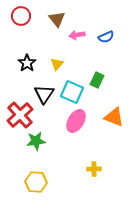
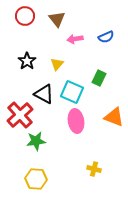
red circle: moved 4 px right
pink arrow: moved 2 px left, 4 px down
black star: moved 2 px up
green rectangle: moved 2 px right, 2 px up
black triangle: rotated 35 degrees counterclockwise
pink ellipse: rotated 40 degrees counterclockwise
yellow cross: rotated 16 degrees clockwise
yellow hexagon: moved 3 px up
